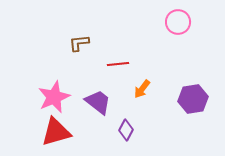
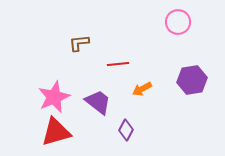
orange arrow: rotated 24 degrees clockwise
purple hexagon: moved 1 px left, 19 px up
